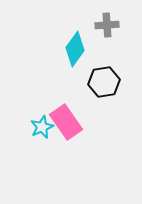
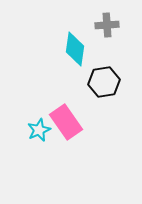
cyan diamond: rotated 28 degrees counterclockwise
cyan star: moved 3 px left, 3 px down
